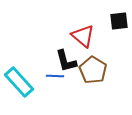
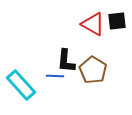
black square: moved 2 px left
red triangle: moved 10 px right, 12 px up; rotated 10 degrees counterclockwise
black L-shape: rotated 20 degrees clockwise
cyan rectangle: moved 2 px right, 3 px down
